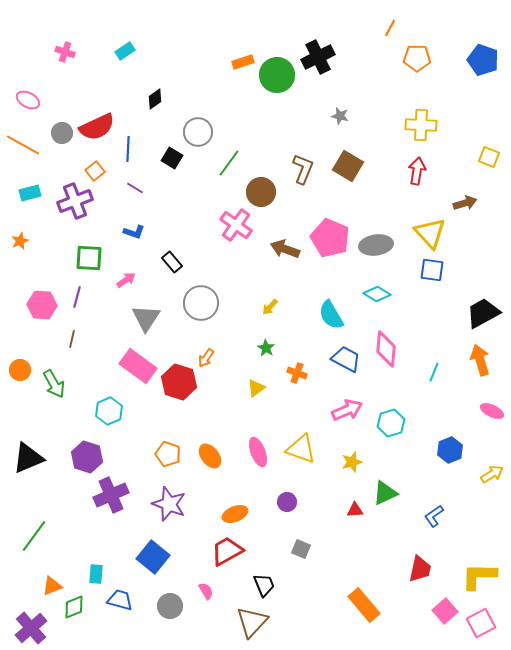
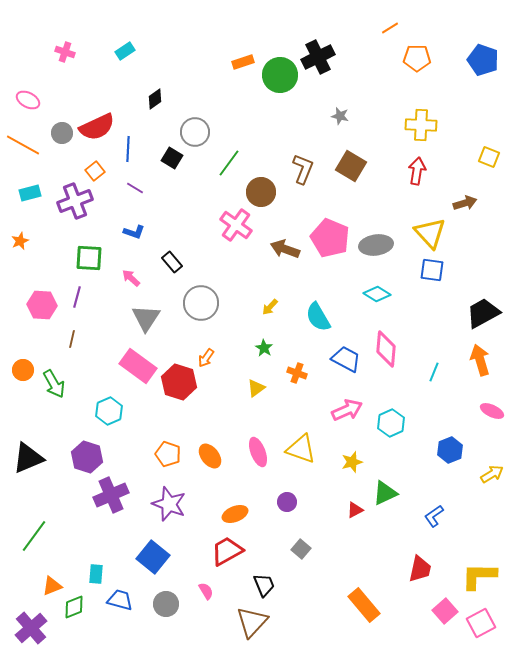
orange line at (390, 28): rotated 30 degrees clockwise
green circle at (277, 75): moved 3 px right
gray circle at (198, 132): moved 3 px left
brown square at (348, 166): moved 3 px right
pink arrow at (126, 280): moved 5 px right, 2 px up; rotated 102 degrees counterclockwise
cyan semicircle at (331, 315): moved 13 px left, 2 px down
green star at (266, 348): moved 2 px left
orange circle at (20, 370): moved 3 px right
cyan hexagon at (391, 423): rotated 8 degrees counterclockwise
red triangle at (355, 510): rotated 24 degrees counterclockwise
gray square at (301, 549): rotated 18 degrees clockwise
gray circle at (170, 606): moved 4 px left, 2 px up
